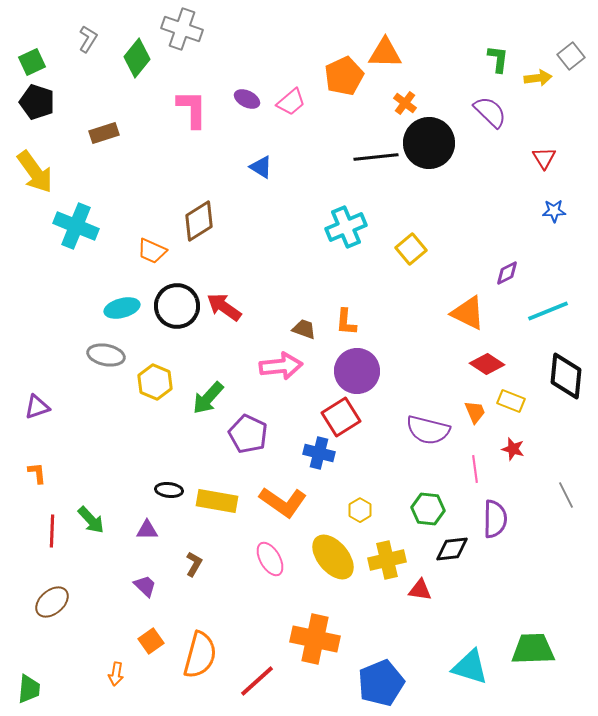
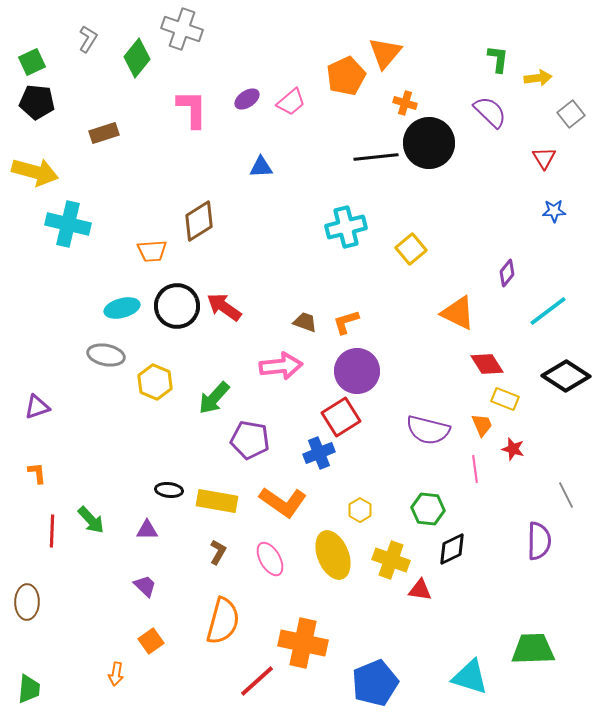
orange triangle at (385, 53): rotated 51 degrees counterclockwise
gray square at (571, 56): moved 58 px down
orange pentagon at (344, 76): moved 2 px right
purple ellipse at (247, 99): rotated 60 degrees counterclockwise
black pentagon at (37, 102): rotated 12 degrees counterclockwise
orange cross at (405, 103): rotated 20 degrees counterclockwise
blue triangle at (261, 167): rotated 35 degrees counterclockwise
yellow arrow at (35, 172): rotated 39 degrees counterclockwise
cyan cross at (76, 226): moved 8 px left, 2 px up; rotated 9 degrees counterclockwise
cyan cross at (346, 227): rotated 9 degrees clockwise
orange trapezoid at (152, 251): rotated 28 degrees counterclockwise
purple diamond at (507, 273): rotated 24 degrees counterclockwise
cyan line at (548, 311): rotated 15 degrees counterclockwise
orange triangle at (468, 313): moved 10 px left
orange L-shape at (346, 322): rotated 68 degrees clockwise
brown trapezoid at (304, 329): moved 1 px right, 7 px up
red diamond at (487, 364): rotated 24 degrees clockwise
black diamond at (566, 376): rotated 63 degrees counterclockwise
green arrow at (208, 398): moved 6 px right
yellow rectangle at (511, 401): moved 6 px left, 2 px up
orange trapezoid at (475, 412): moved 7 px right, 13 px down
purple pentagon at (248, 434): moved 2 px right, 6 px down; rotated 15 degrees counterclockwise
blue cross at (319, 453): rotated 36 degrees counterclockwise
purple semicircle at (495, 519): moved 44 px right, 22 px down
black diamond at (452, 549): rotated 20 degrees counterclockwise
yellow ellipse at (333, 557): moved 2 px up; rotated 18 degrees clockwise
yellow cross at (387, 560): moved 4 px right; rotated 33 degrees clockwise
brown L-shape at (194, 564): moved 24 px right, 12 px up
brown ellipse at (52, 602): moved 25 px left; rotated 48 degrees counterclockwise
orange cross at (315, 639): moved 12 px left, 4 px down
orange semicircle at (200, 655): moved 23 px right, 34 px up
cyan triangle at (470, 667): moved 10 px down
blue pentagon at (381, 683): moved 6 px left
